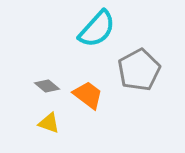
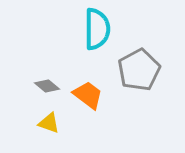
cyan semicircle: rotated 42 degrees counterclockwise
